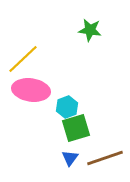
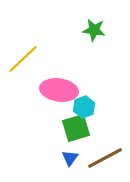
green star: moved 4 px right
pink ellipse: moved 28 px right
cyan hexagon: moved 17 px right
brown line: rotated 9 degrees counterclockwise
